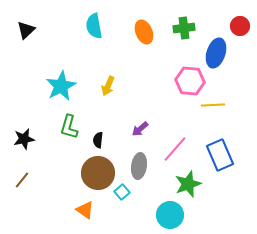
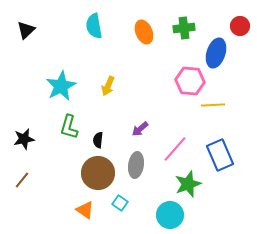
gray ellipse: moved 3 px left, 1 px up
cyan square: moved 2 px left, 11 px down; rotated 14 degrees counterclockwise
